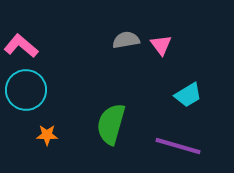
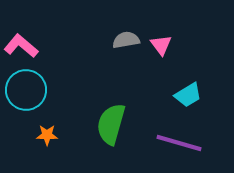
purple line: moved 1 px right, 3 px up
